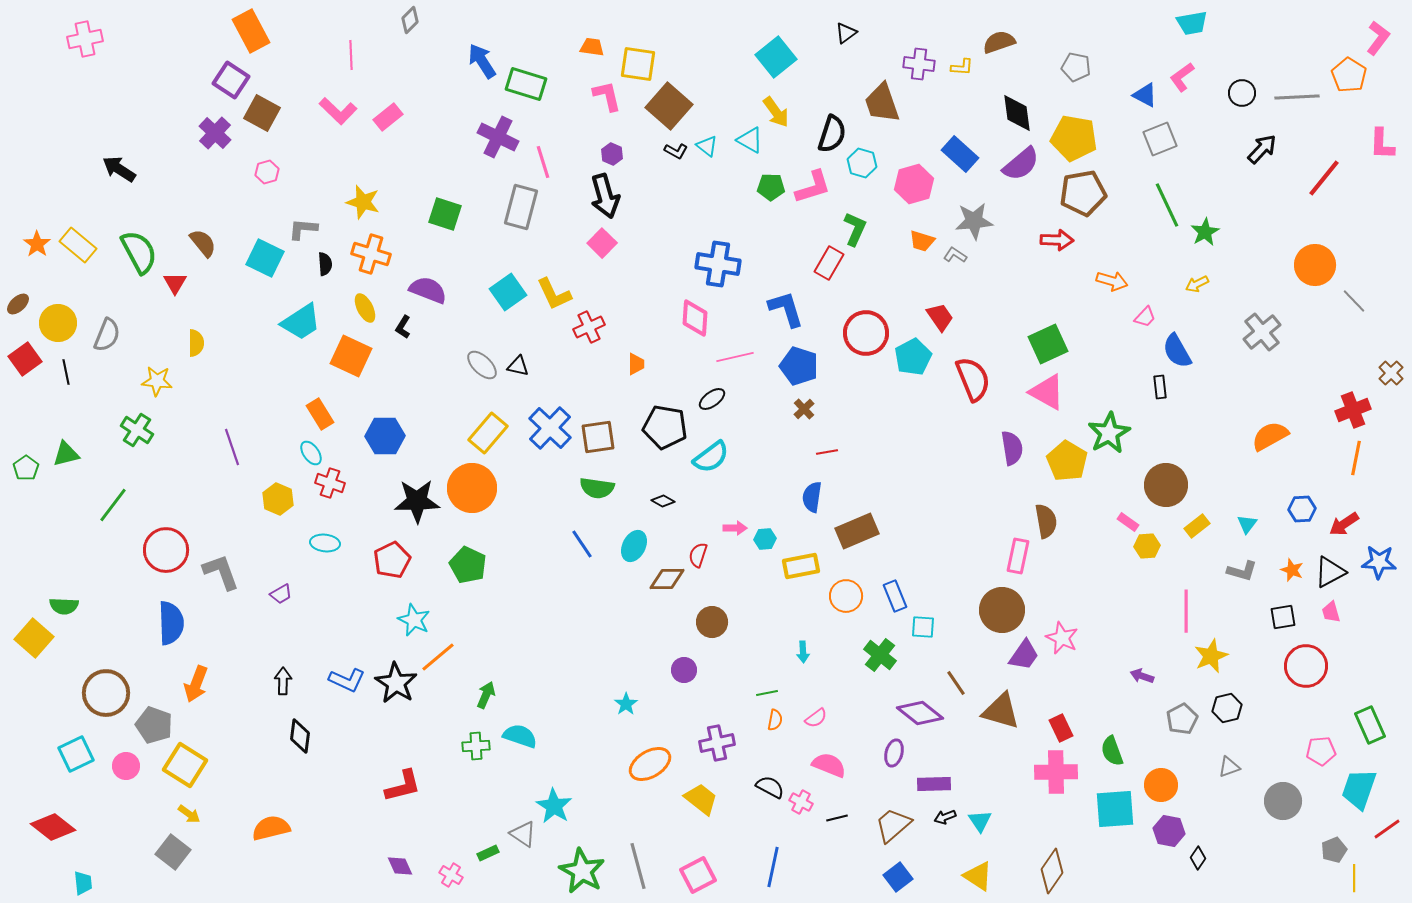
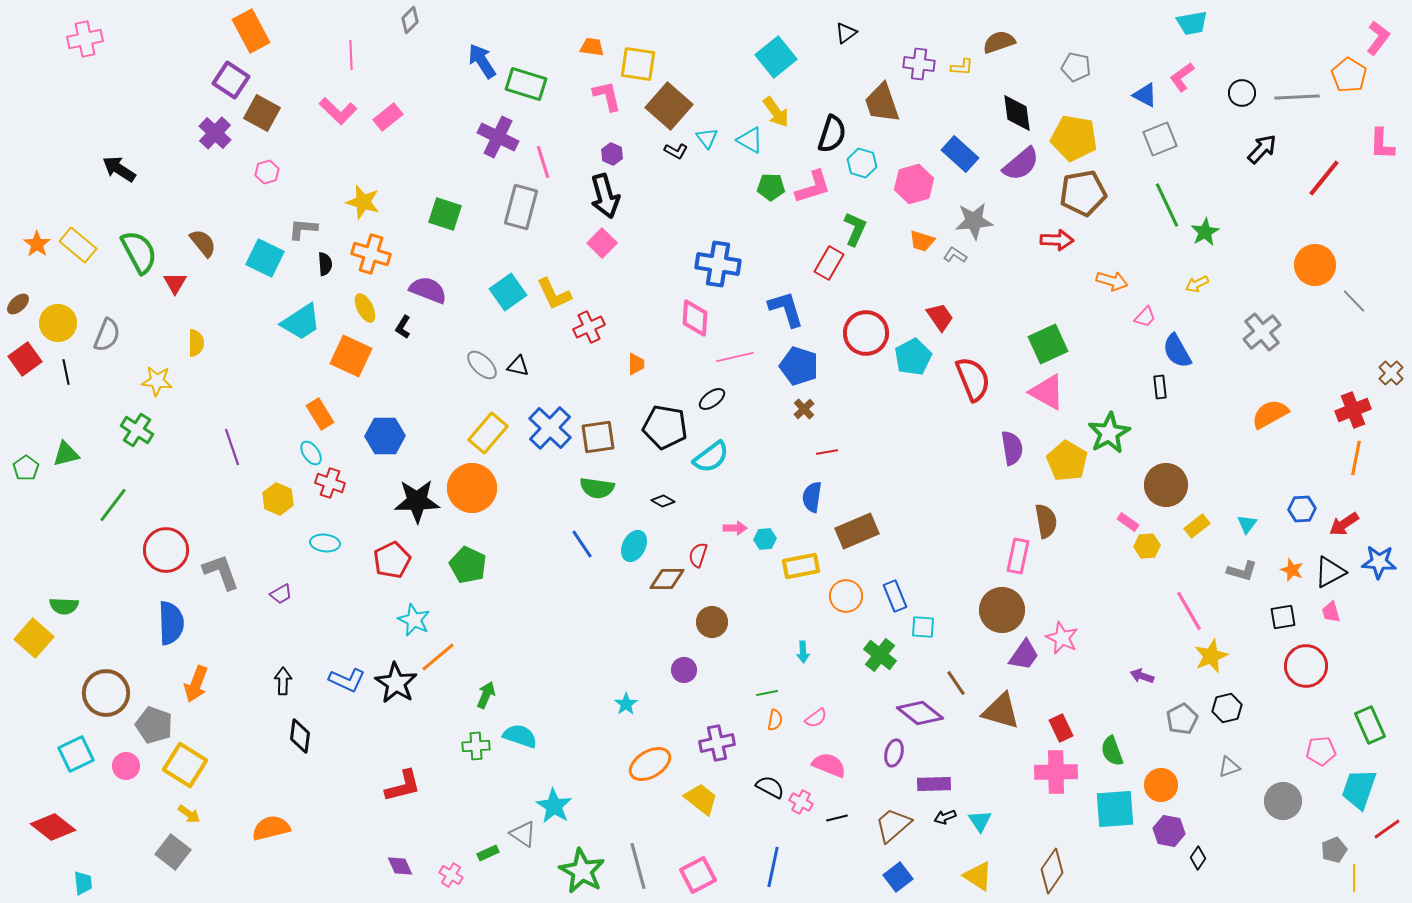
cyan triangle at (707, 146): moved 8 px up; rotated 15 degrees clockwise
orange semicircle at (1270, 436): moved 22 px up
pink line at (1186, 611): moved 3 px right; rotated 30 degrees counterclockwise
